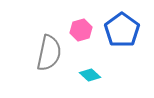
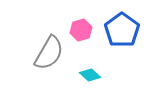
gray semicircle: rotated 18 degrees clockwise
